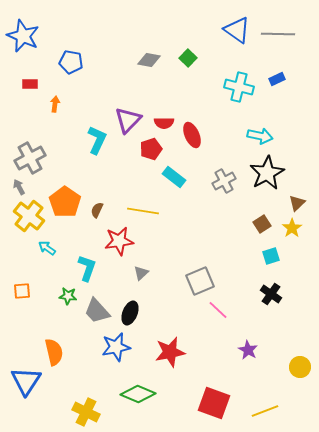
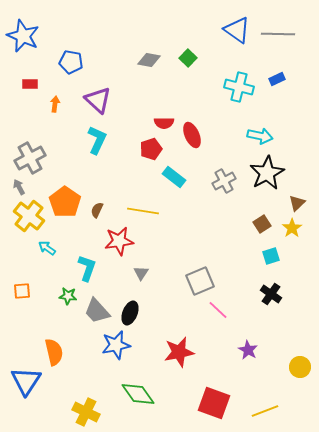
purple triangle at (128, 120): moved 30 px left, 20 px up; rotated 32 degrees counterclockwise
gray triangle at (141, 273): rotated 14 degrees counterclockwise
blue star at (116, 347): moved 2 px up
red star at (170, 352): moved 9 px right
green diamond at (138, 394): rotated 32 degrees clockwise
